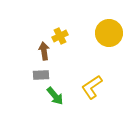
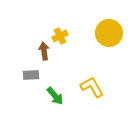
gray rectangle: moved 10 px left
yellow L-shape: rotated 95 degrees clockwise
